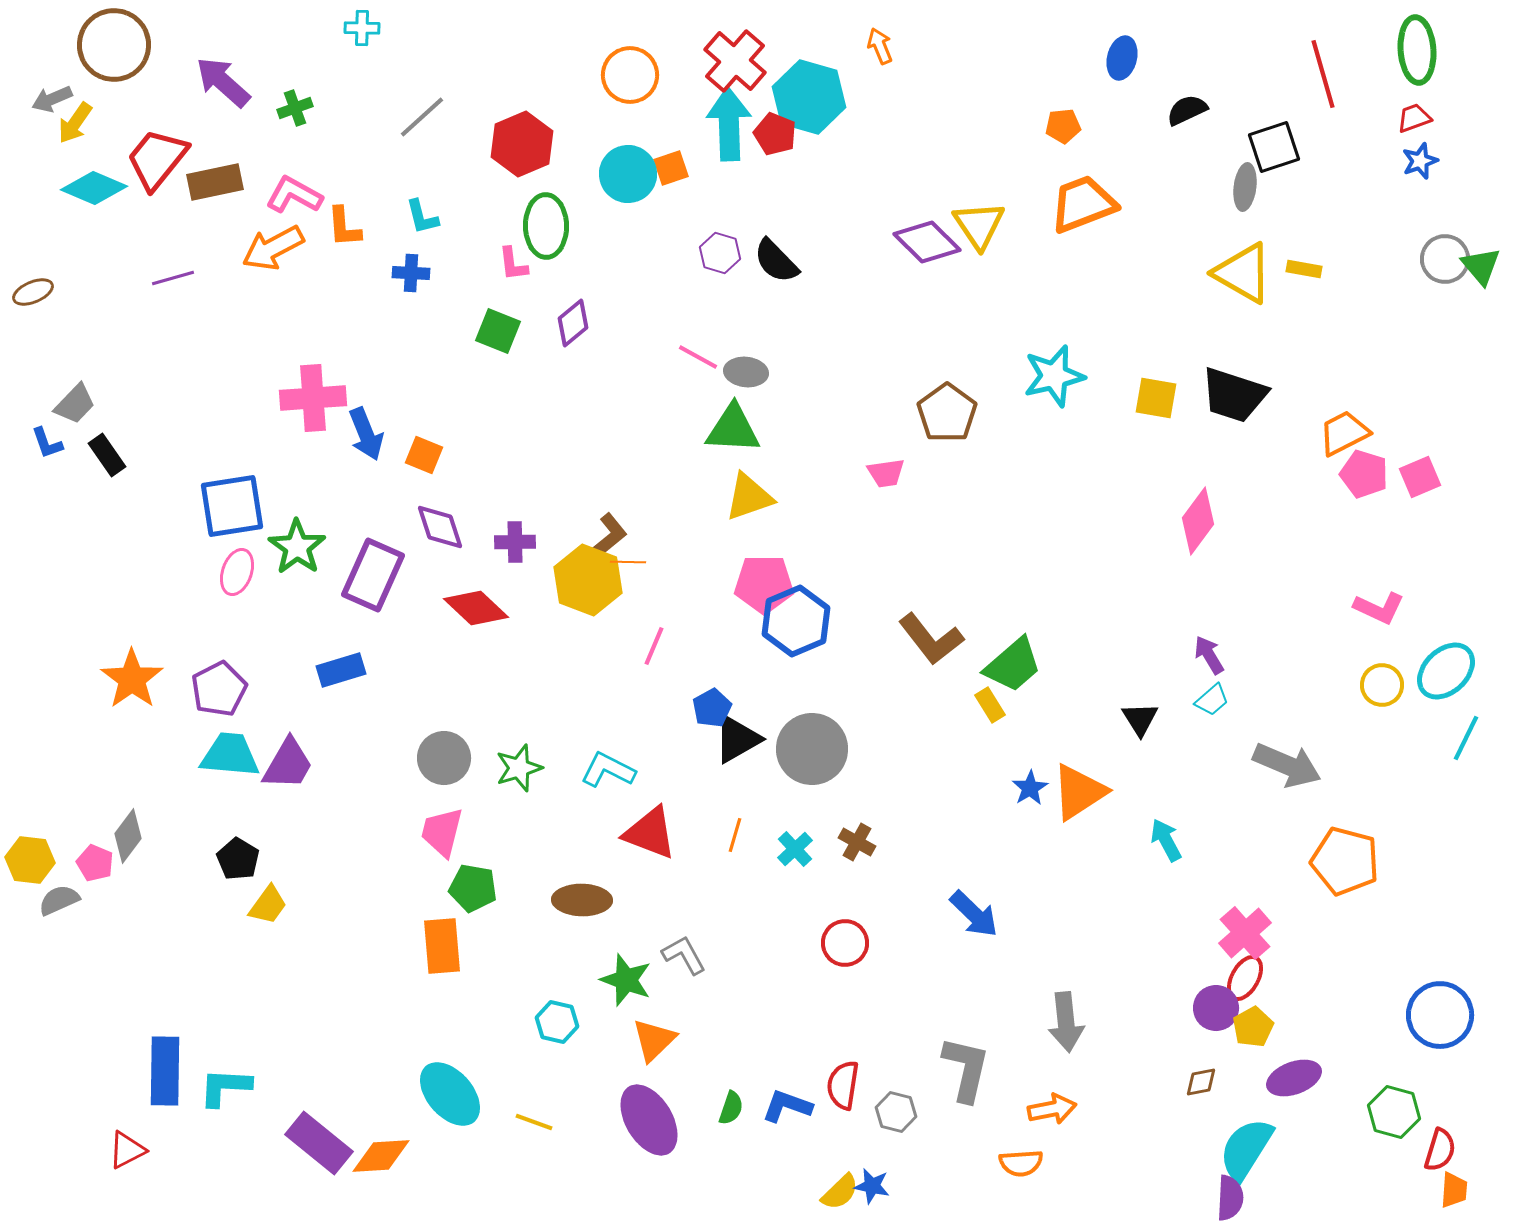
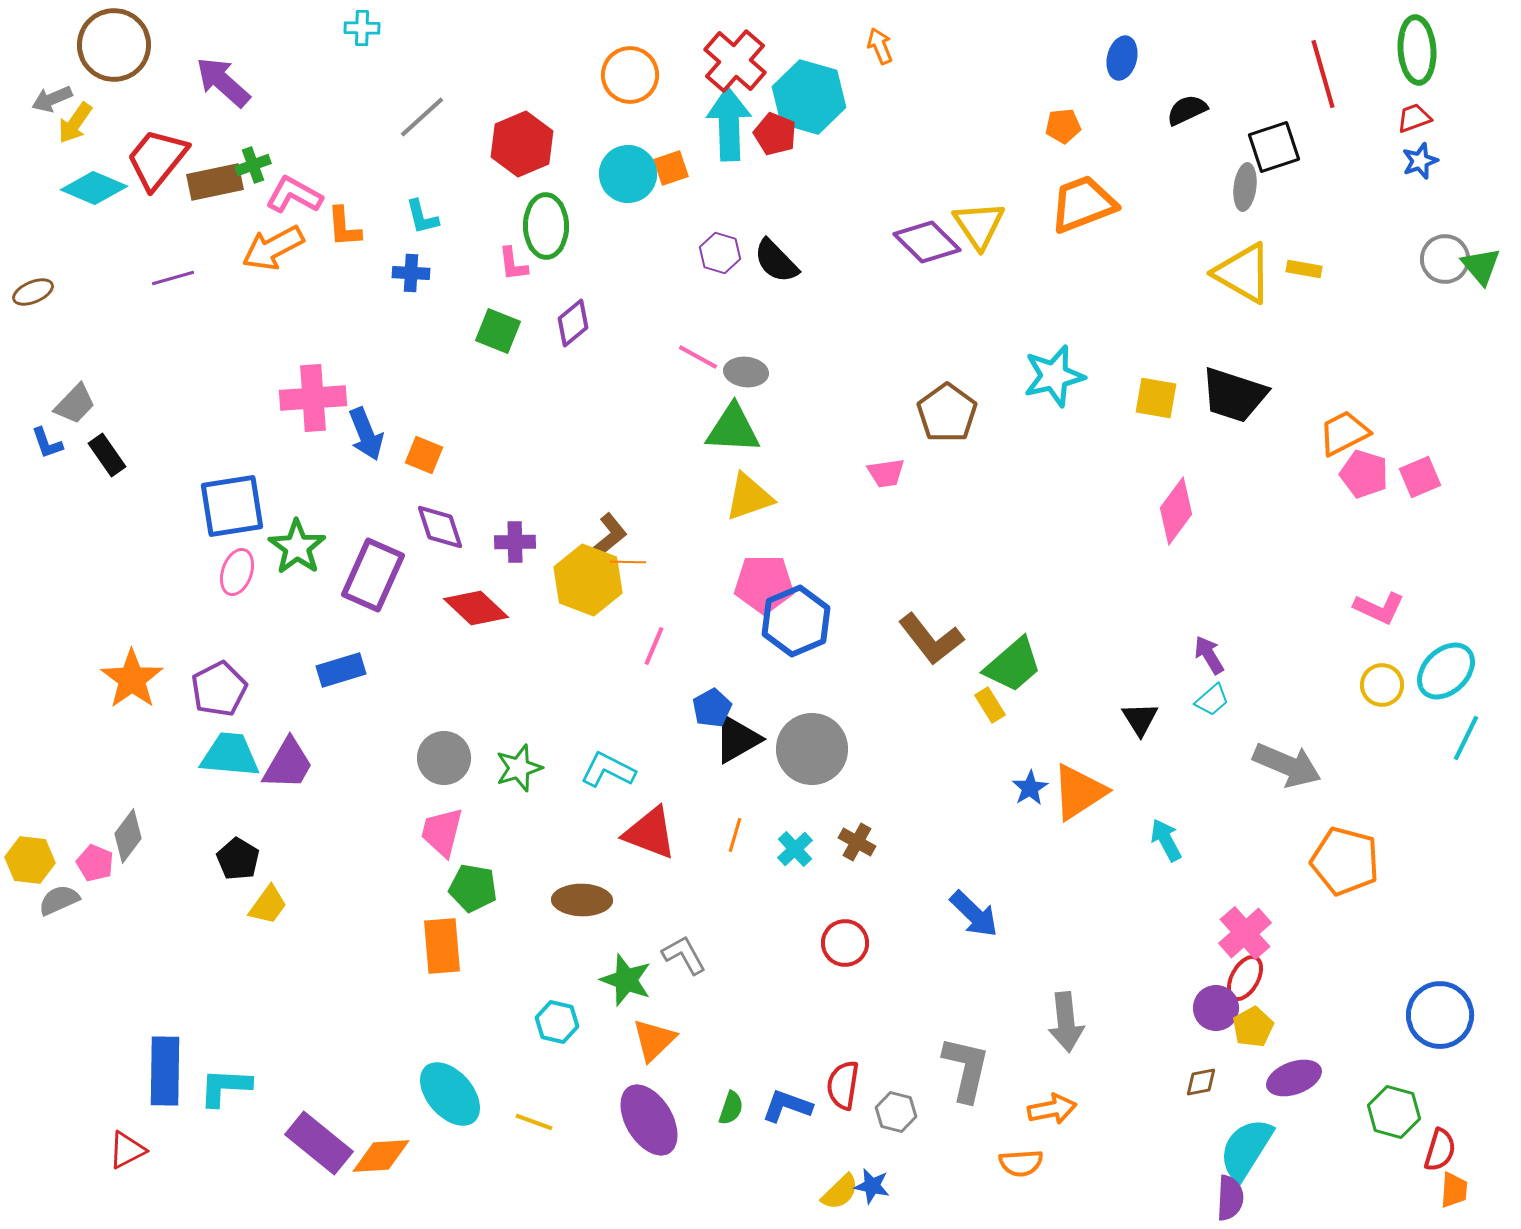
green cross at (295, 108): moved 42 px left, 57 px down
pink diamond at (1198, 521): moved 22 px left, 10 px up
